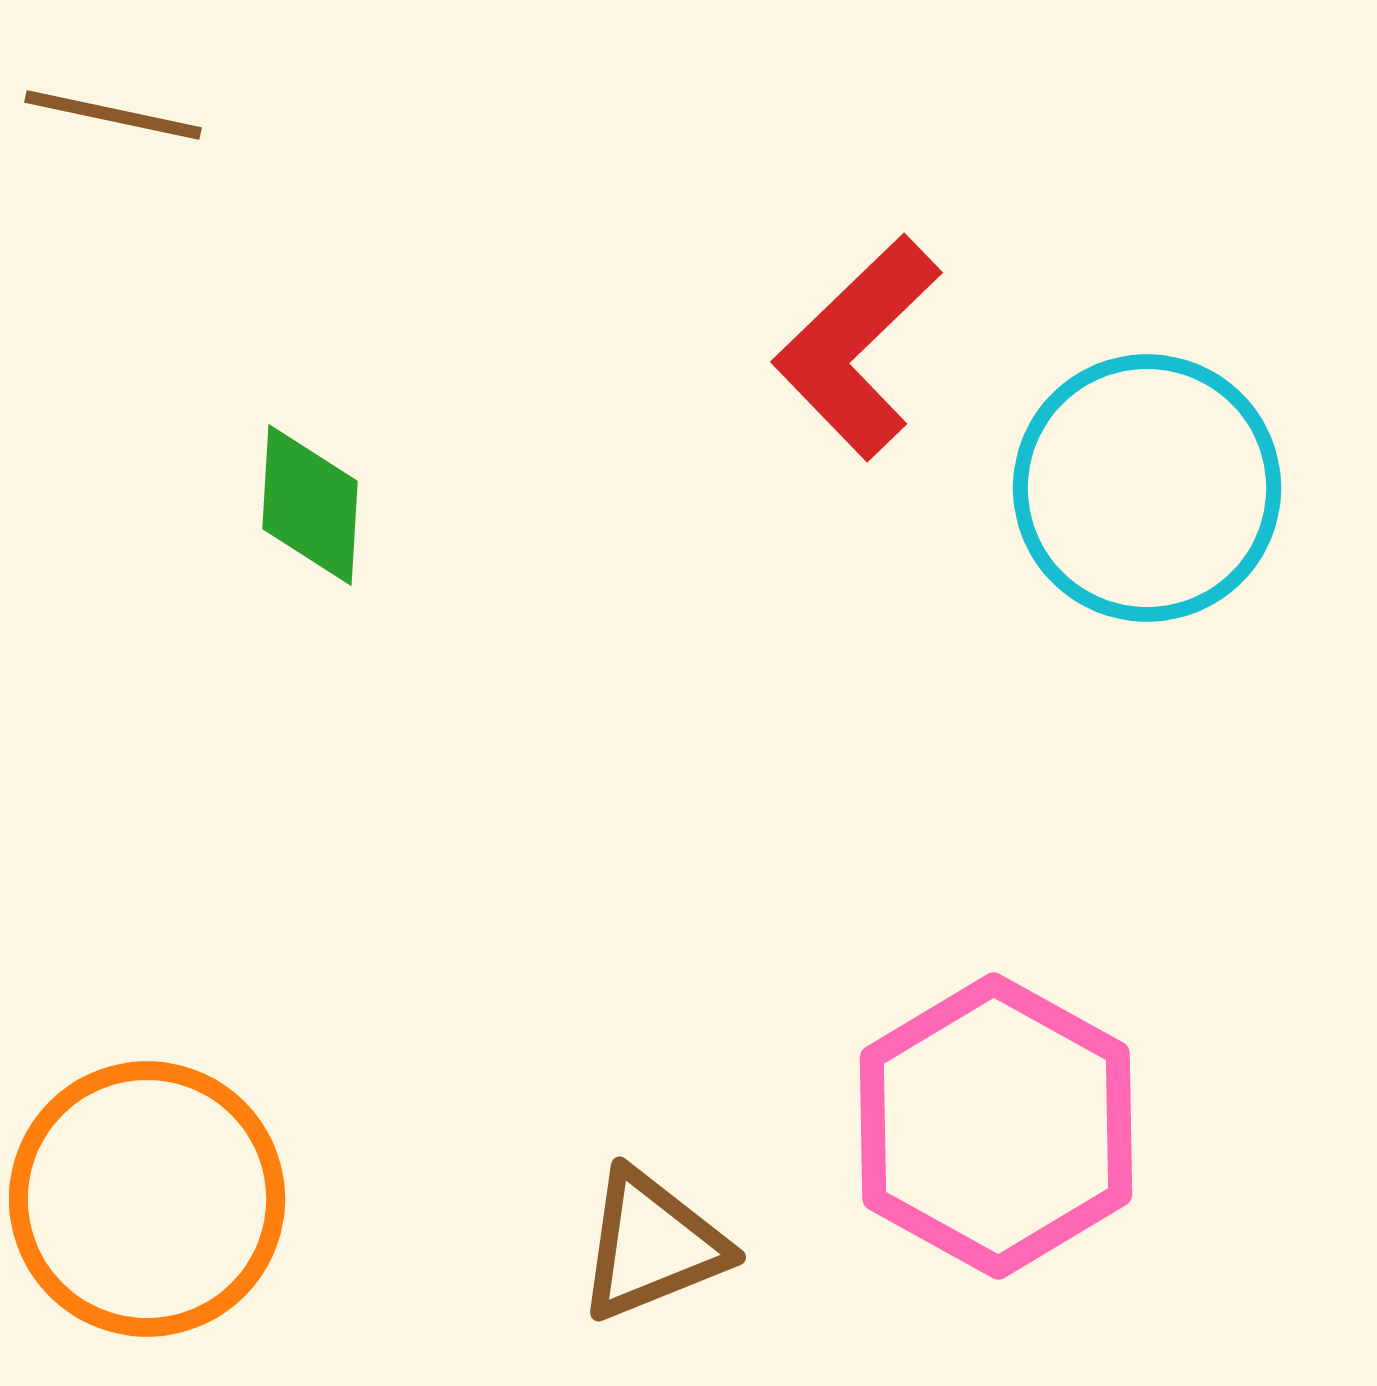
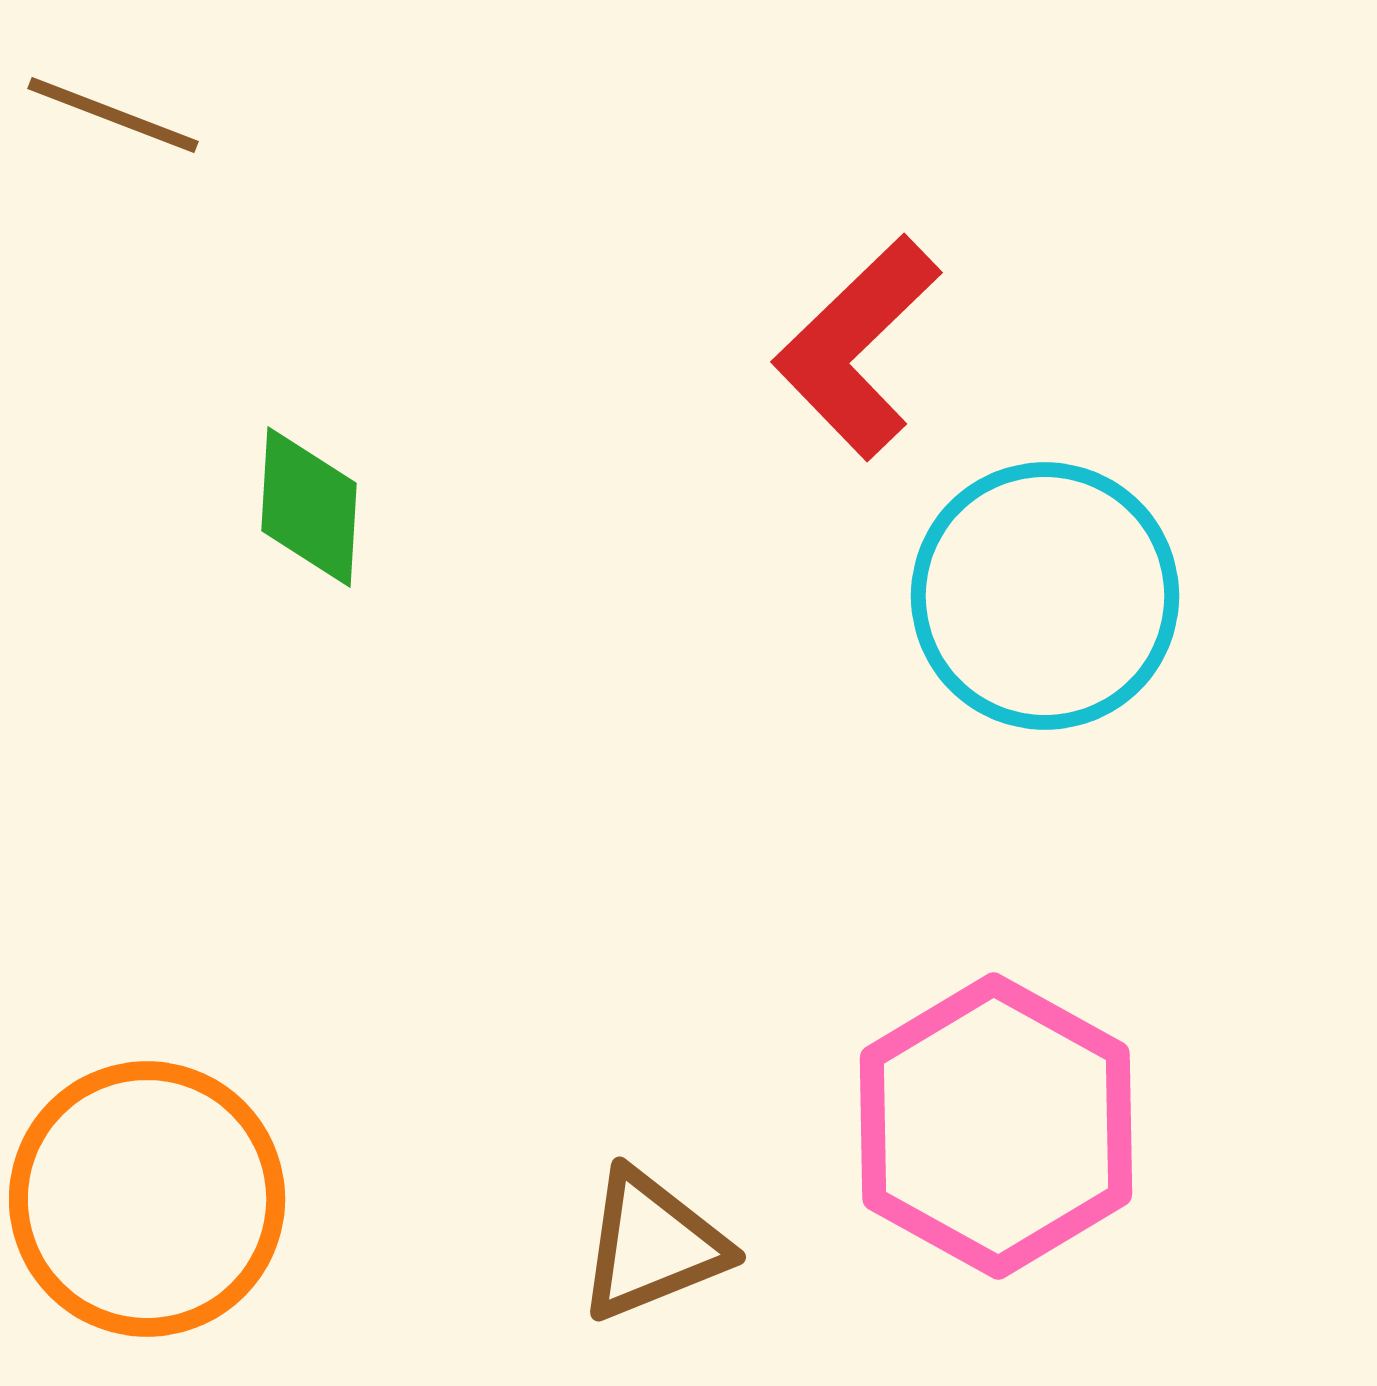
brown line: rotated 9 degrees clockwise
cyan circle: moved 102 px left, 108 px down
green diamond: moved 1 px left, 2 px down
